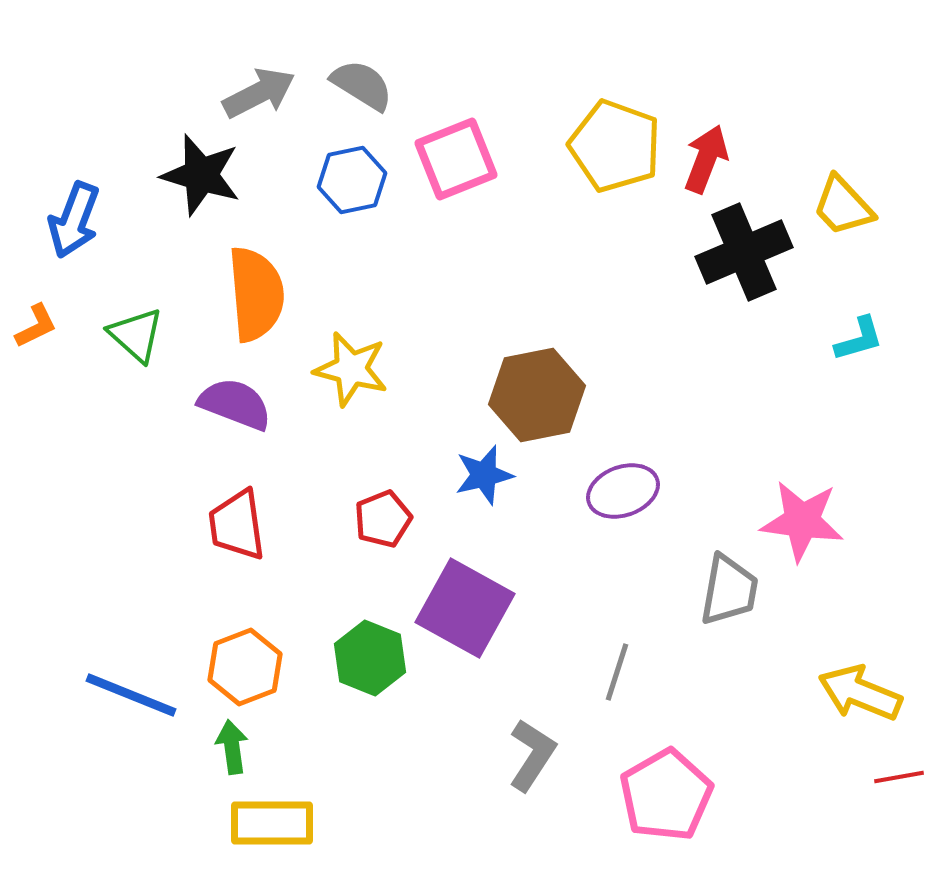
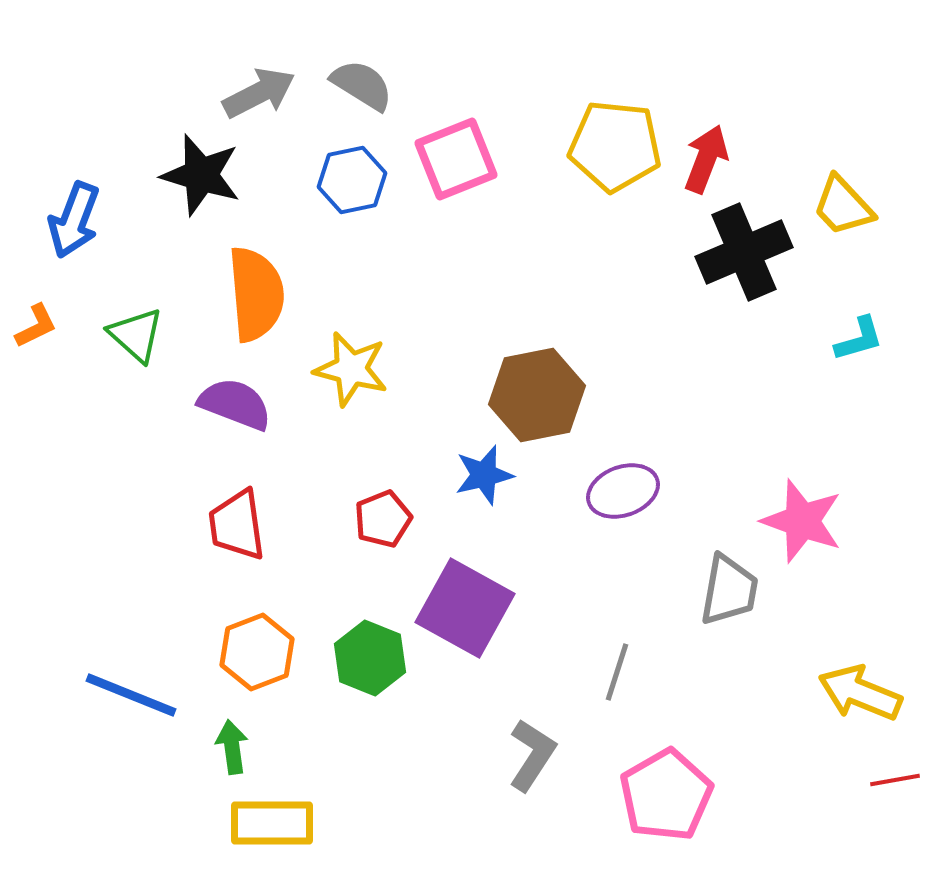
yellow pentagon: rotated 14 degrees counterclockwise
pink star: rotated 12 degrees clockwise
orange hexagon: moved 12 px right, 15 px up
red line: moved 4 px left, 3 px down
